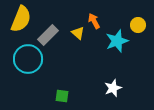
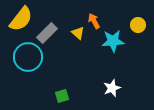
yellow semicircle: rotated 16 degrees clockwise
gray rectangle: moved 1 px left, 2 px up
cyan star: moved 4 px left; rotated 15 degrees clockwise
cyan circle: moved 2 px up
white star: moved 1 px left
green square: rotated 24 degrees counterclockwise
